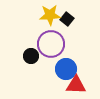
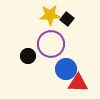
black circle: moved 3 px left
red triangle: moved 2 px right, 2 px up
